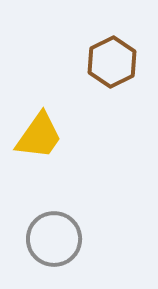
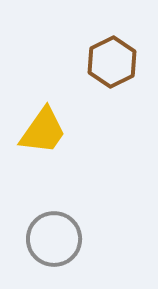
yellow trapezoid: moved 4 px right, 5 px up
